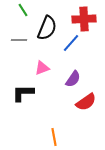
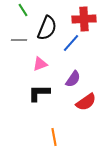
pink triangle: moved 2 px left, 4 px up
black L-shape: moved 16 px right
